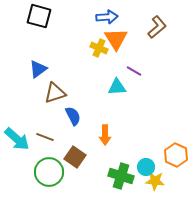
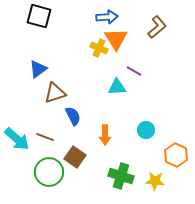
cyan circle: moved 37 px up
